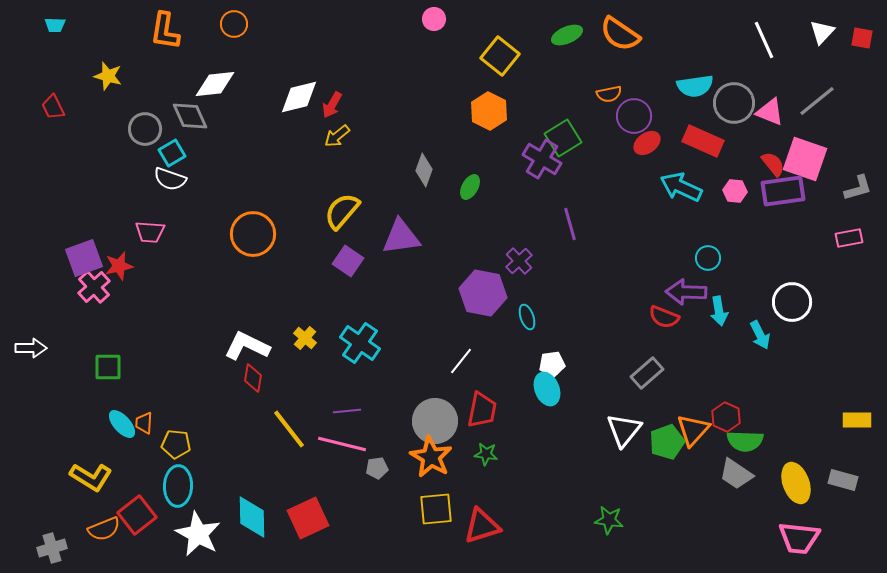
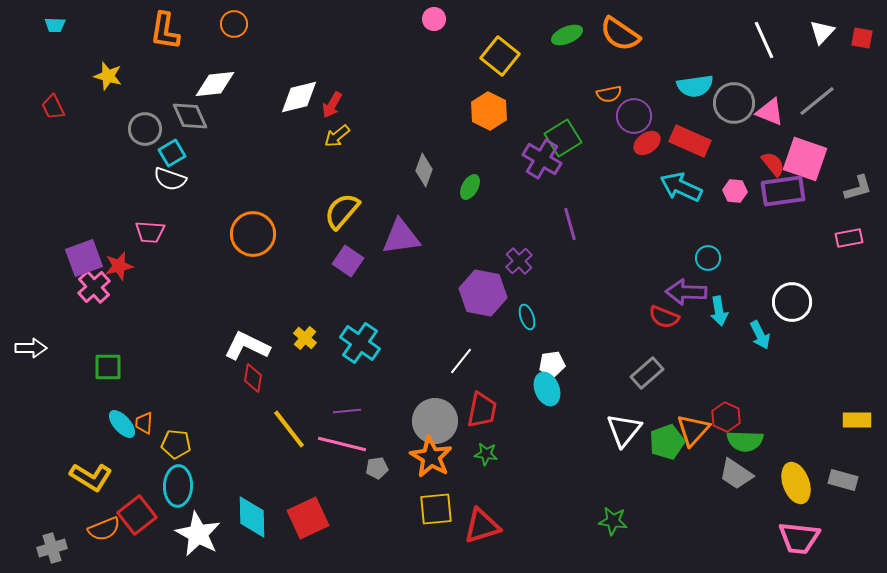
red rectangle at (703, 141): moved 13 px left
green star at (609, 520): moved 4 px right, 1 px down
